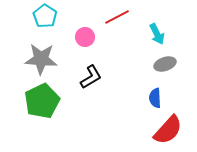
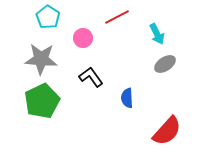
cyan pentagon: moved 3 px right, 1 px down
pink circle: moved 2 px left, 1 px down
gray ellipse: rotated 15 degrees counterclockwise
black L-shape: rotated 95 degrees counterclockwise
blue semicircle: moved 28 px left
red semicircle: moved 1 px left, 1 px down
